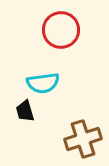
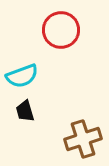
cyan semicircle: moved 21 px left, 7 px up; rotated 12 degrees counterclockwise
